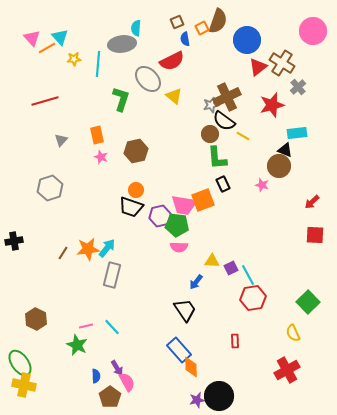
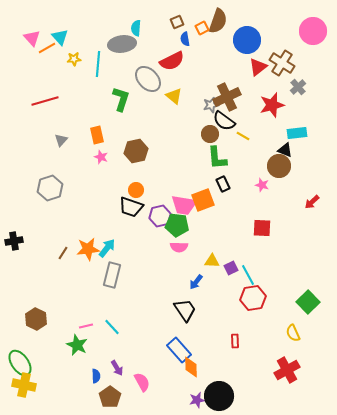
red square at (315, 235): moved 53 px left, 7 px up
pink semicircle at (127, 382): moved 15 px right
